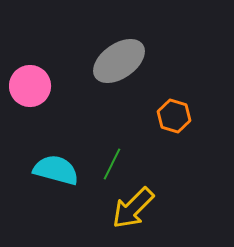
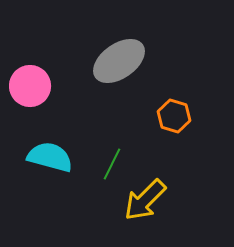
cyan semicircle: moved 6 px left, 13 px up
yellow arrow: moved 12 px right, 8 px up
